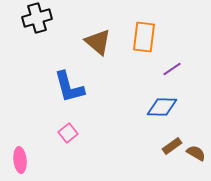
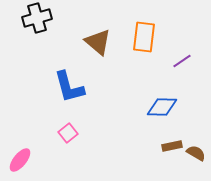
purple line: moved 10 px right, 8 px up
brown rectangle: rotated 24 degrees clockwise
pink ellipse: rotated 45 degrees clockwise
